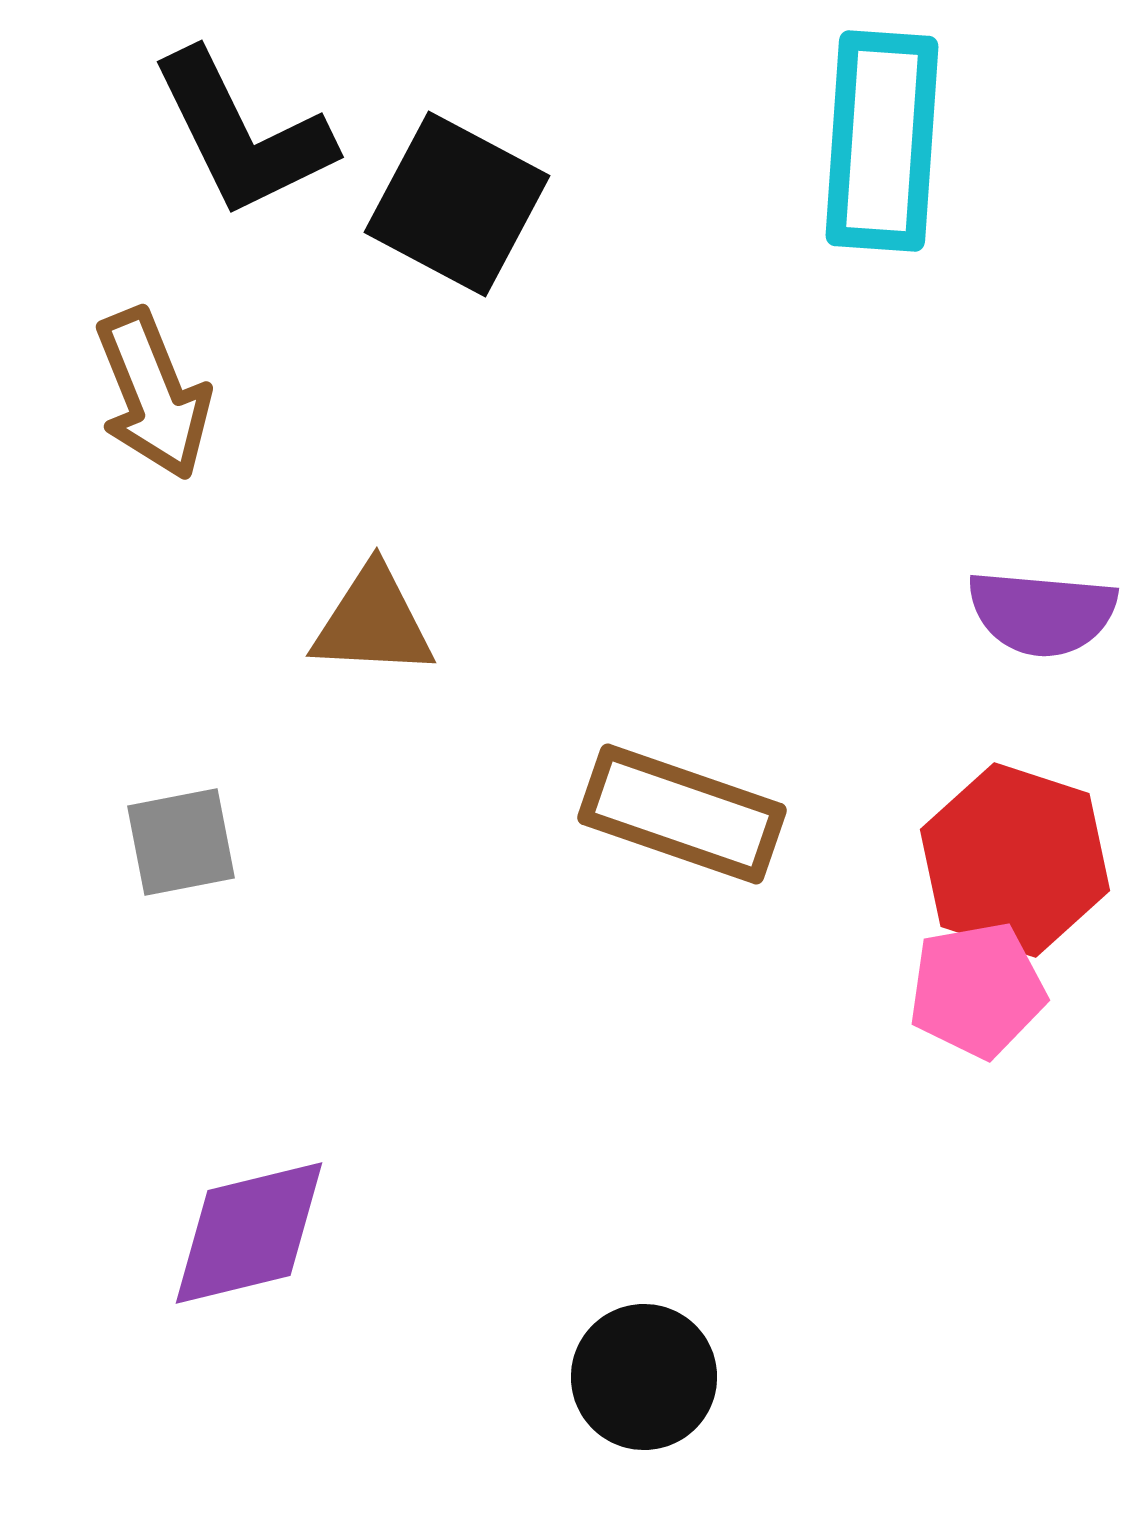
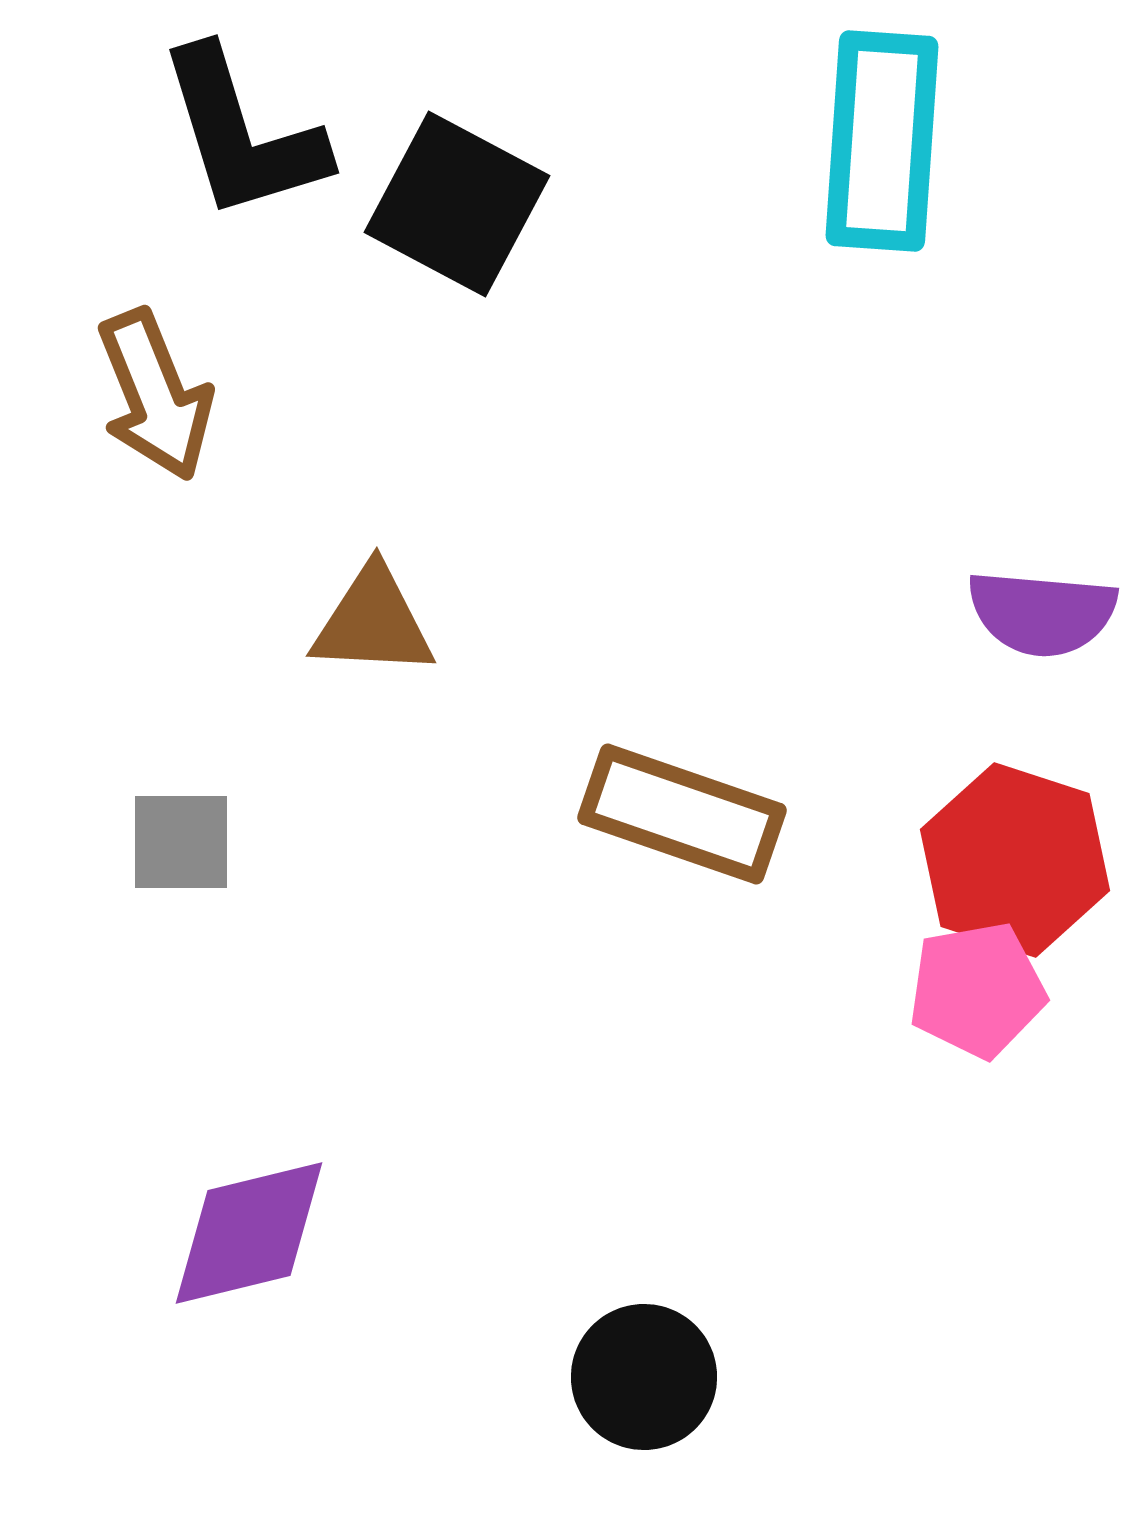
black L-shape: rotated 9 degrees clockwise
brown arrow: moved 2 px right, 1 px down
gray square: rotated 11 degrees clockwise
